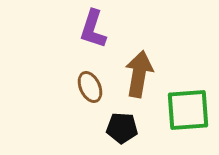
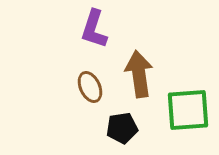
purple L-shape: moved 1 px right
brown arrow: rotated 18 degrees counterclockwise
black pentagon: rotated 12 degrees counterclockwise
